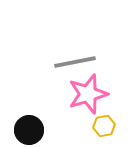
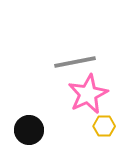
pink star: rotated 9 degrees counterclockwise
yellow hexagon: rotated 10 degrees clockwise
